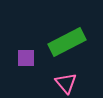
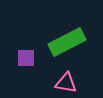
pink triangle: rotated 40 degrees counterclockwise
